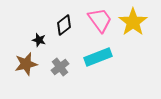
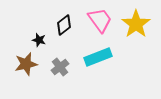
yellow star: moved 3 px right, 2 px down
